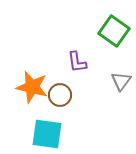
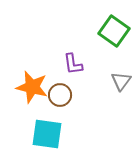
purple L-shape: moved 4 px left, 2 px down
